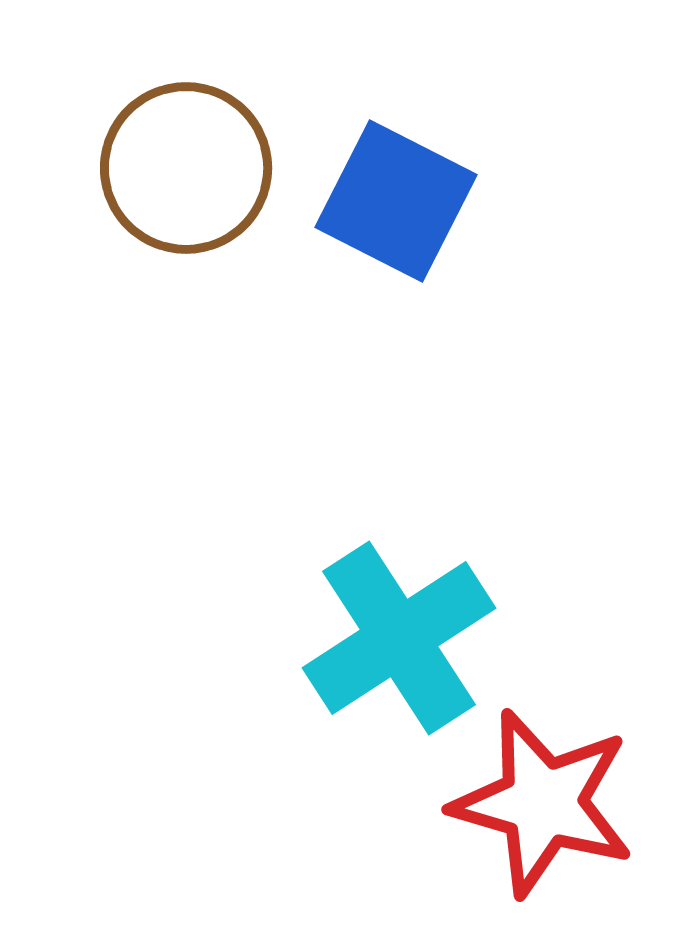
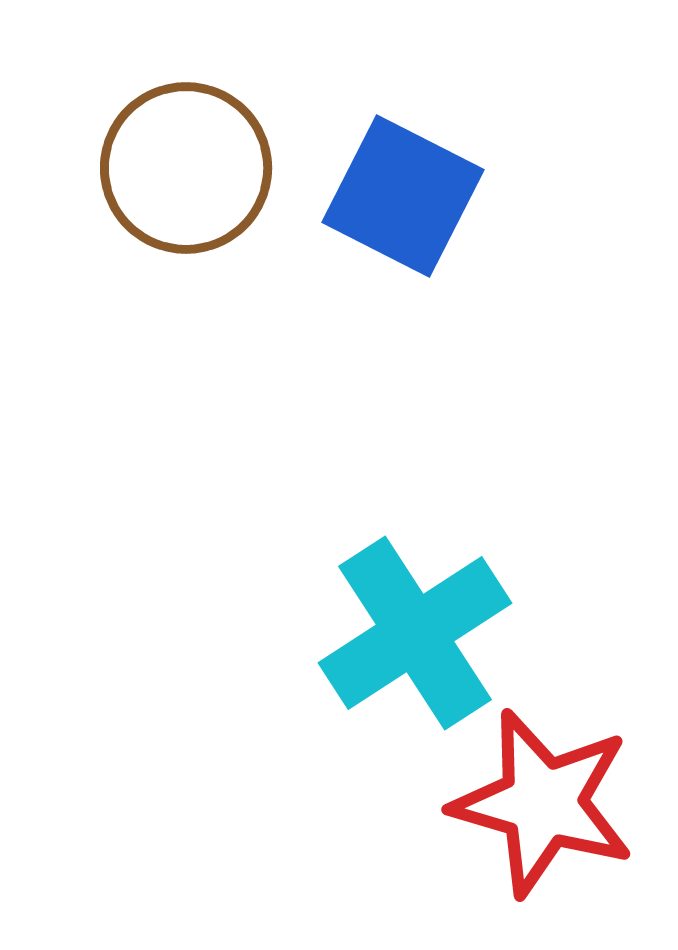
blue square: moved 7 px right, 5 px up
cyan cross: moved 16 px right, 5 px up
